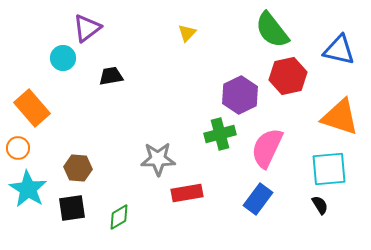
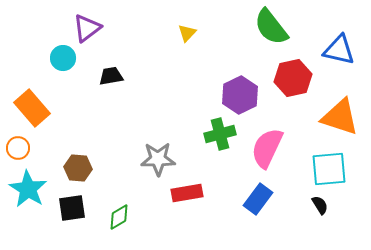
green semicircle: moved 1 px left, 3 px up
red hexagon: moved 5 px right, 2 px down
